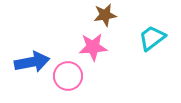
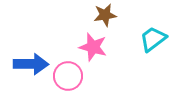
cyan trapezoid: moved 1 px right, 1 px down
pink star: rotated 20 degrees clockwise
blue arrow: moved 1 px left, 2 px down; rotated 12 degrees clockwise
